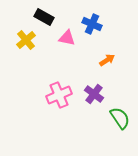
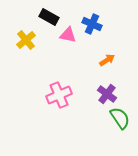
black rectangle: moved 5 px right
pink triangle: moved 1 px right, 3 px up
purple cross: moved 13 px right
